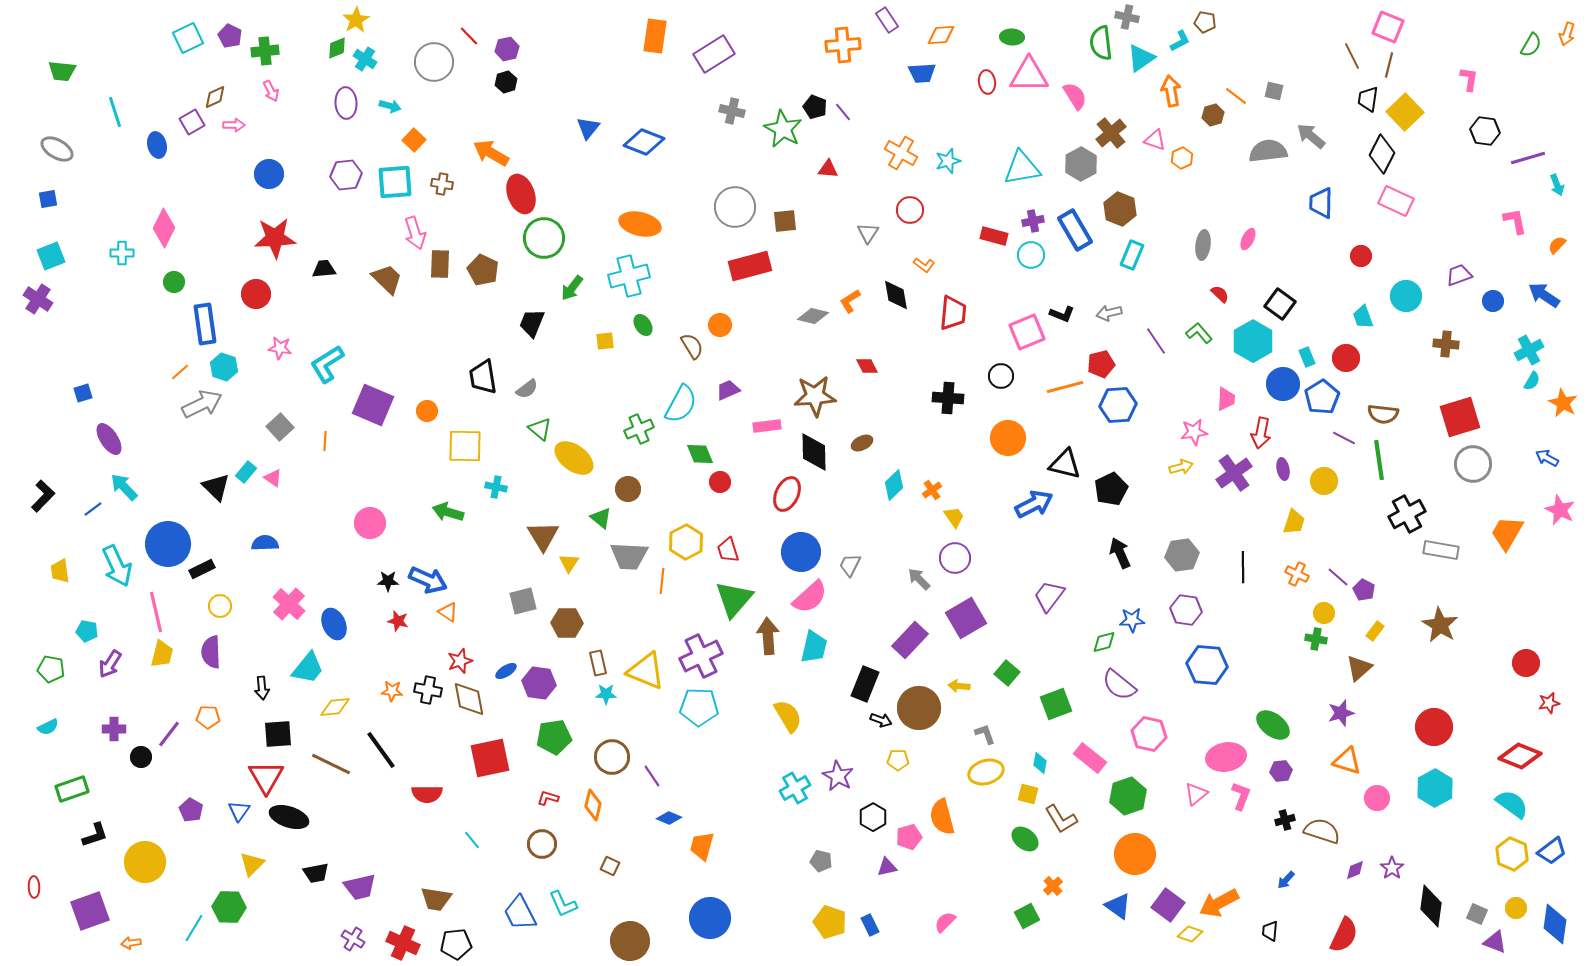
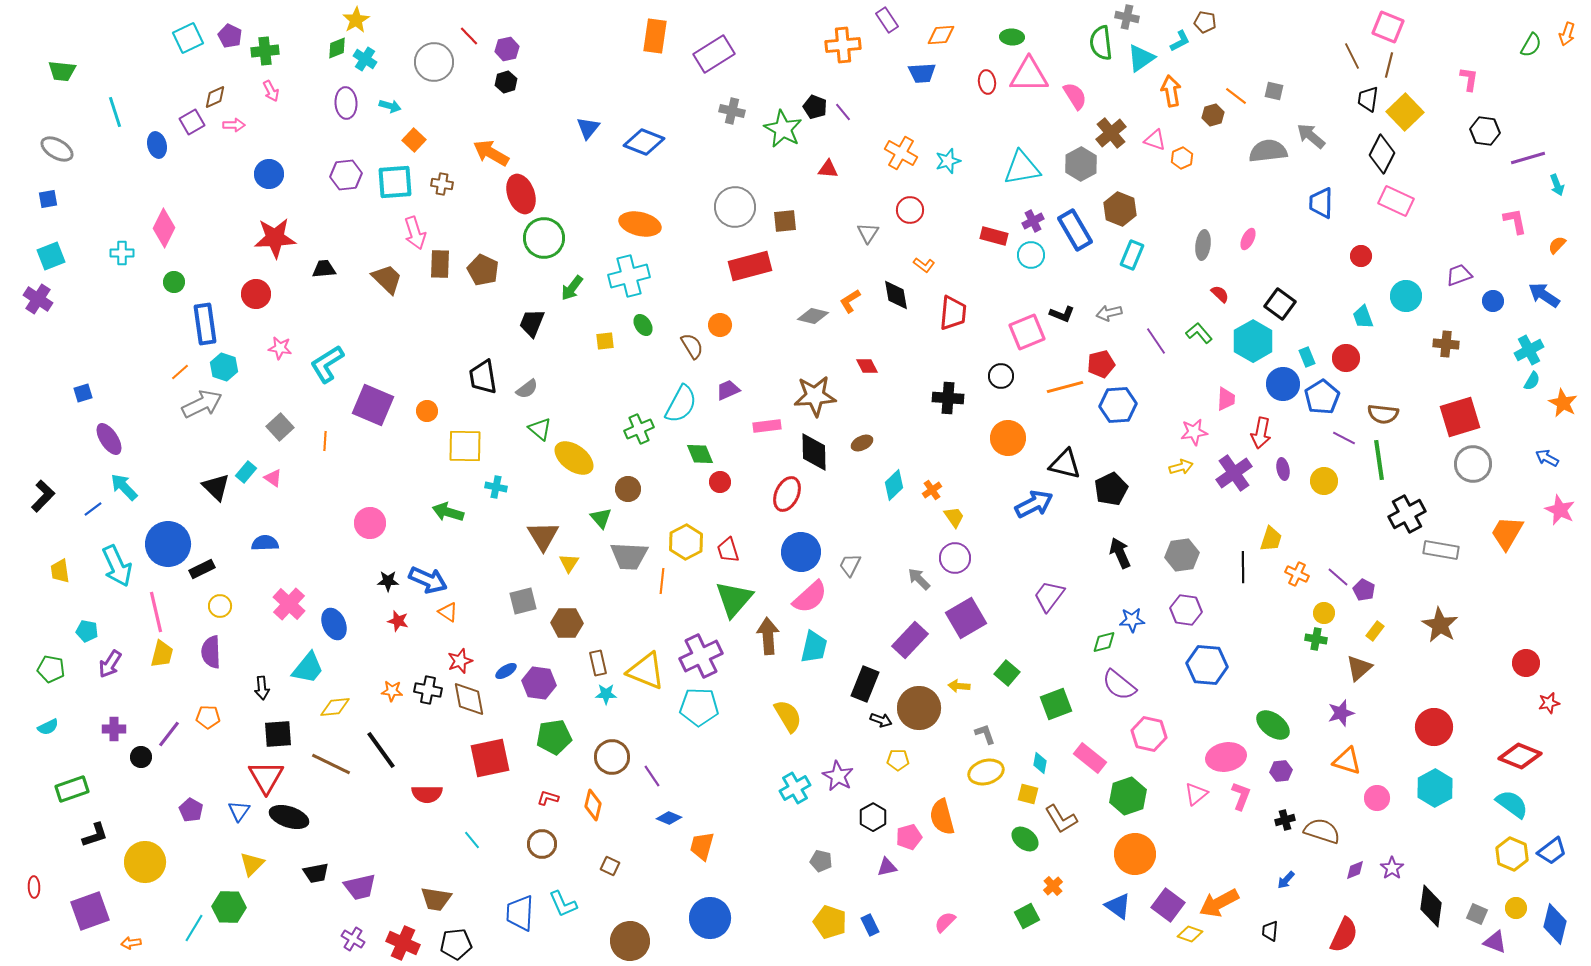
purple cross at (1033, 221): rotated 15 degrees counterclockwise
green triangle at (601, 518): rotated 10 degrees clockwise
yellow trapezoid at (1294, 522): moved 23 px left, 17 px down
blue trapezoid at (520, 913): rotated 30 degrees clockwise
blue diamond at (1555, 924): rotated 6 degrees clockwise
